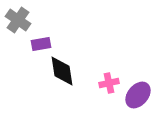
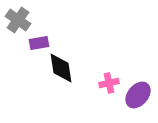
purple rectangle: moved 2 px left, 1 px up
black diamond: moved 1 px left, 3 px up
